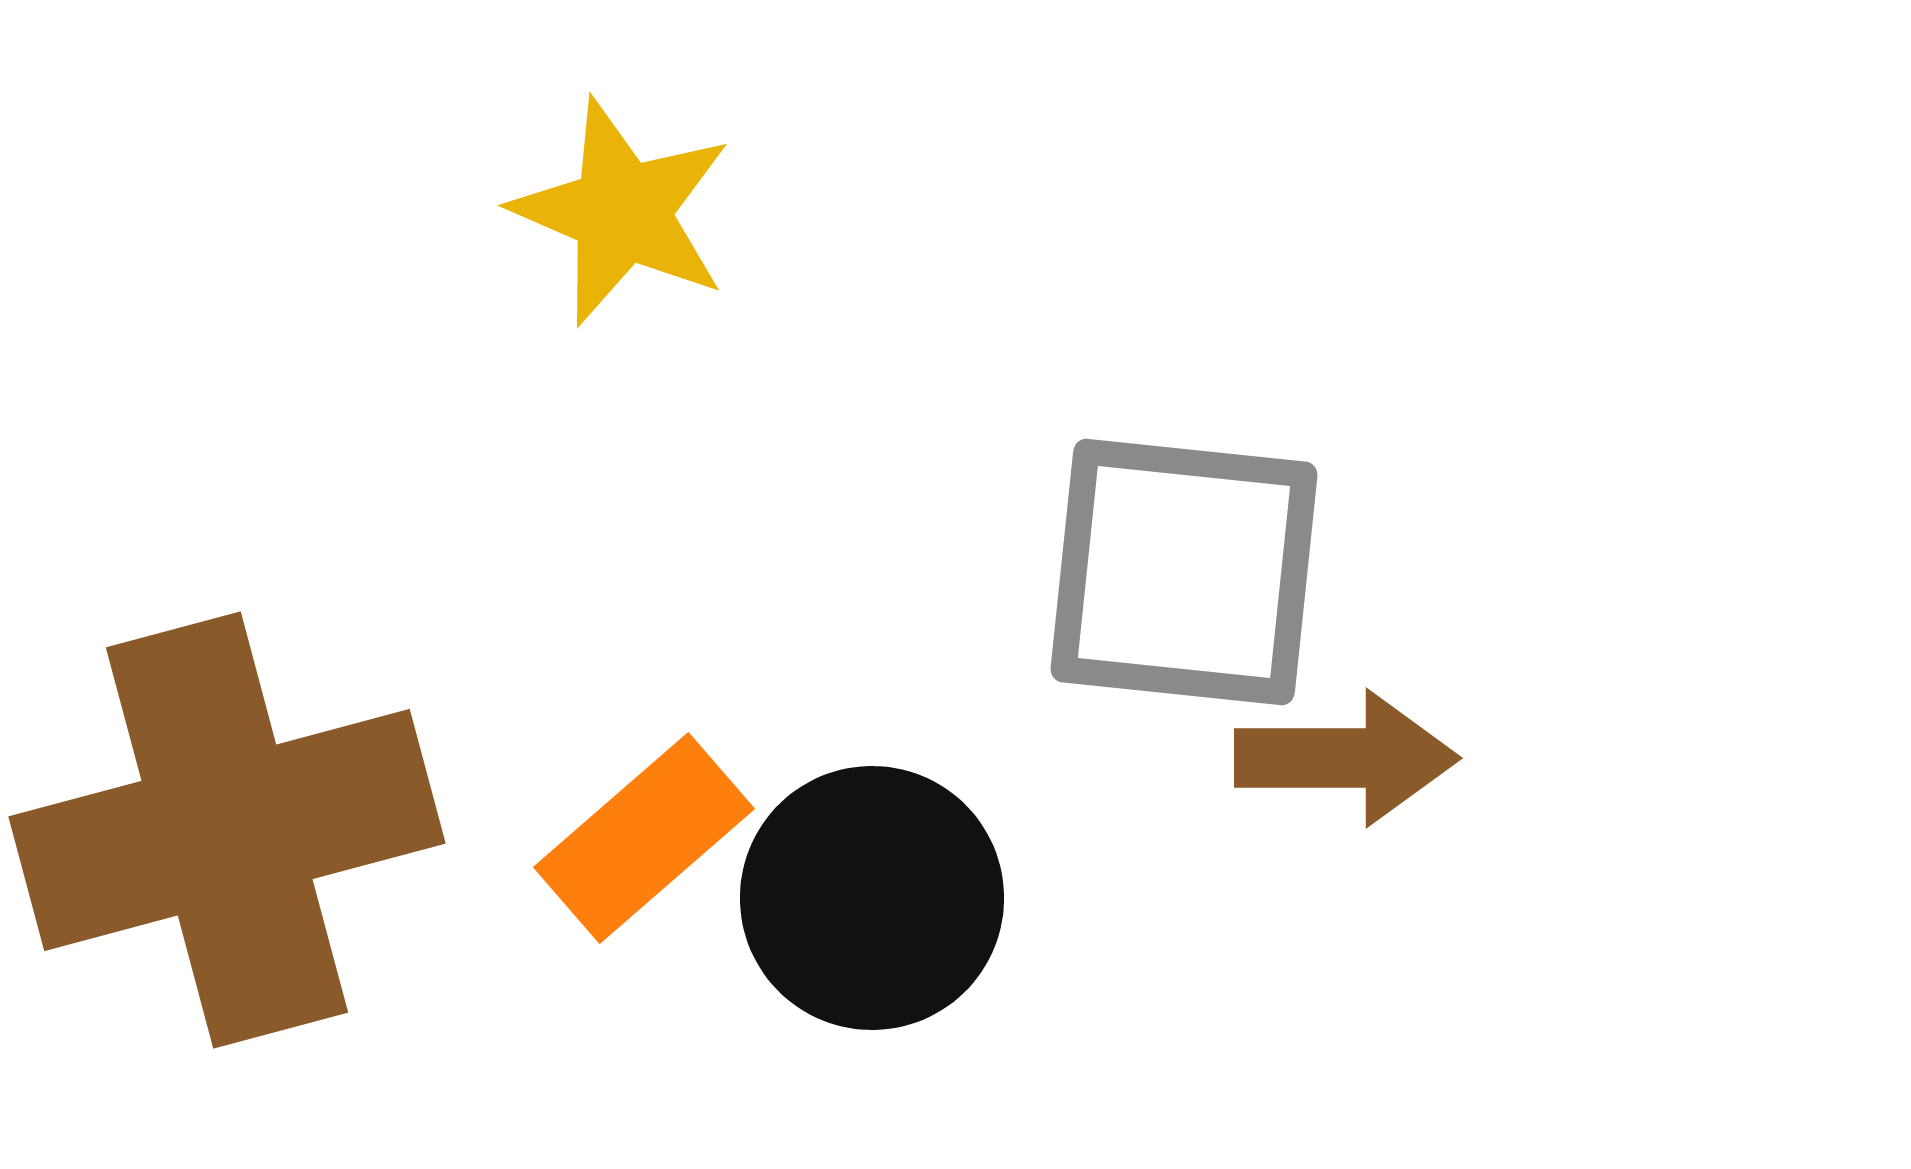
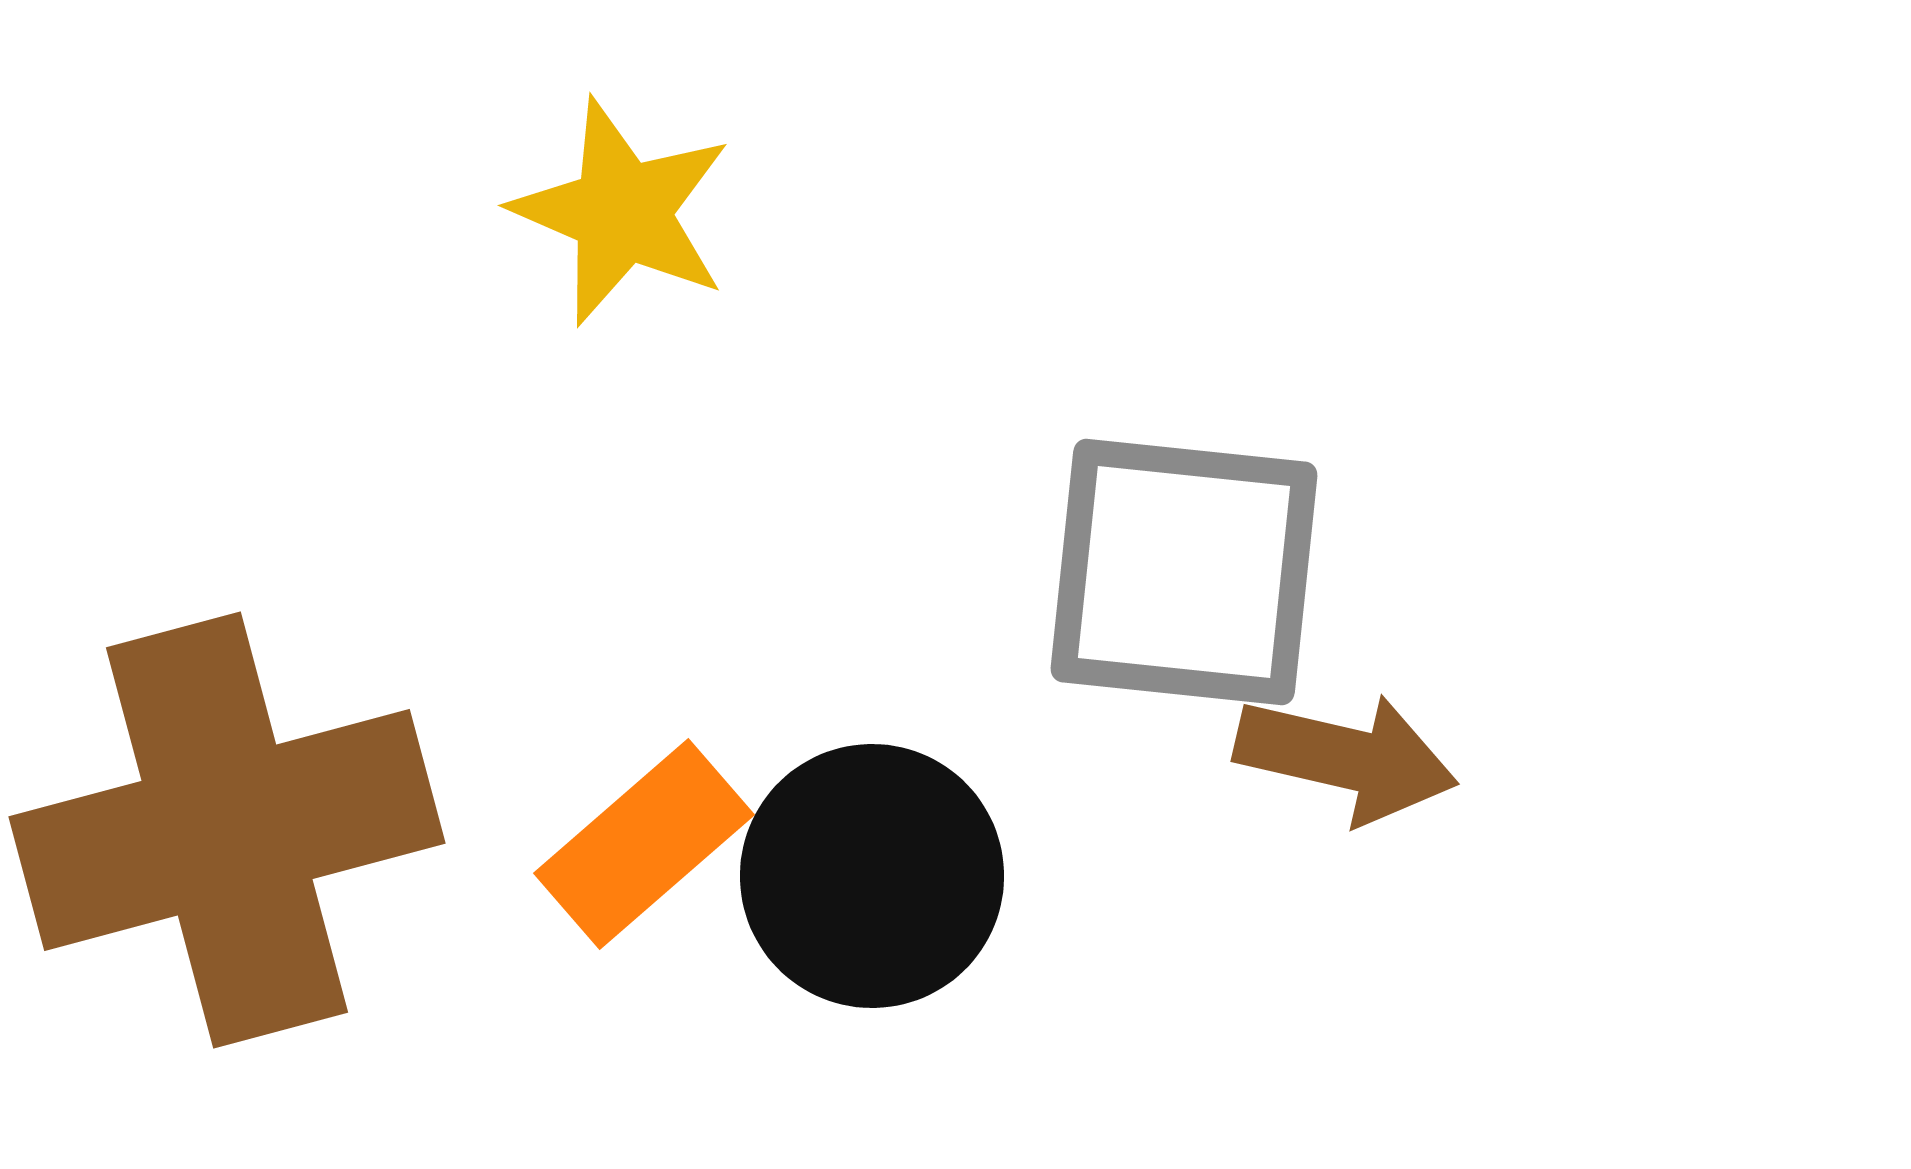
brown arrow: rotated 13 degrees clockwise
orange rectangle: moved 6 px down
black circle: moved 22 px up
